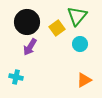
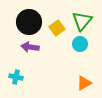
green triangle: moved 5 px right, 5 px down
black circle: moved 2 px right
purple arrow: rotated 66 degrees clockwise
orange triangle: moved 3 px down
